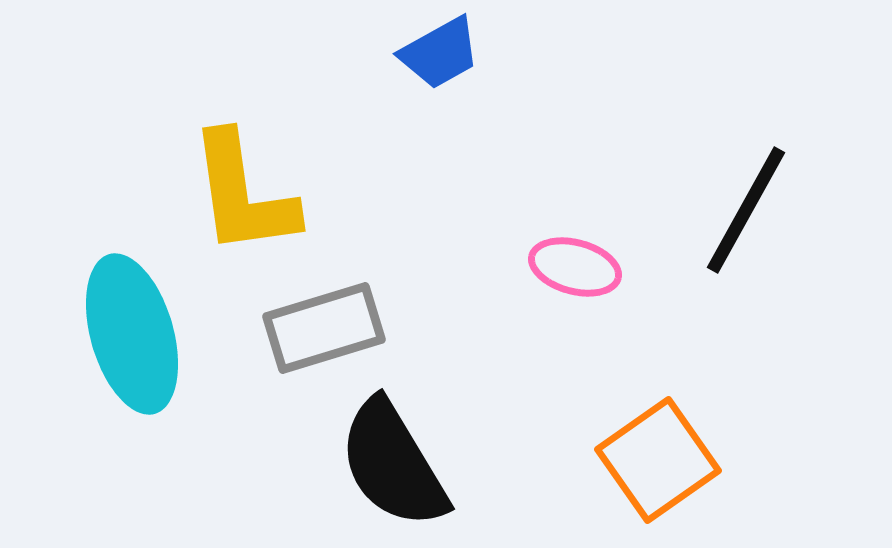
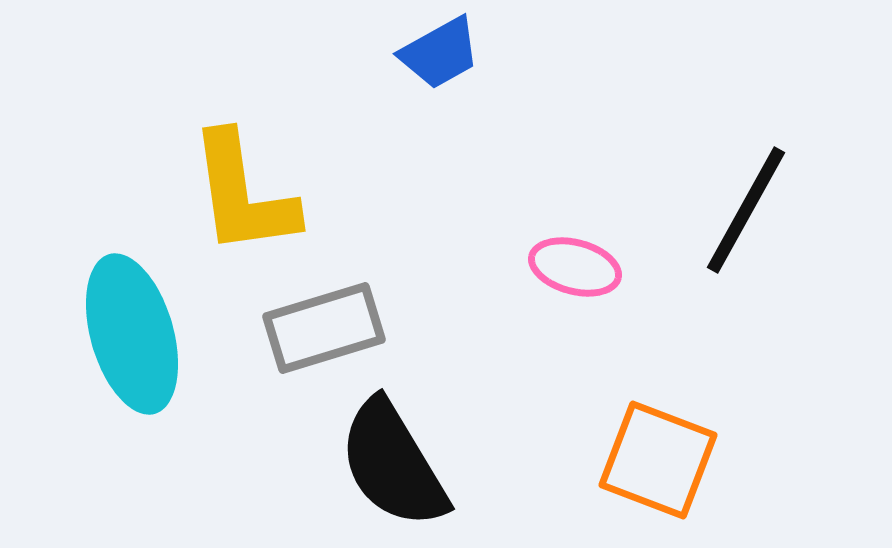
orange square: rotated 34 degrees counterclockwise
